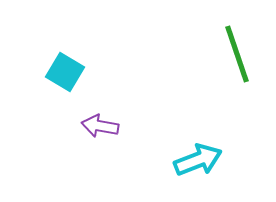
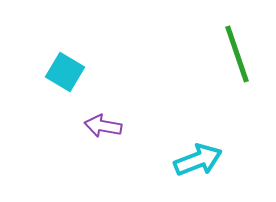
purple arrow: moved 3 px right
